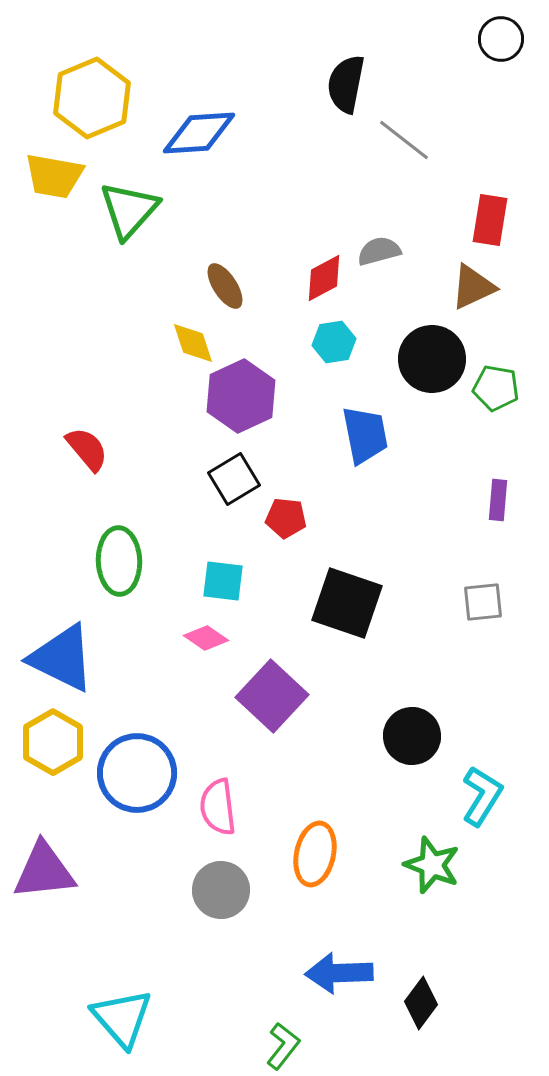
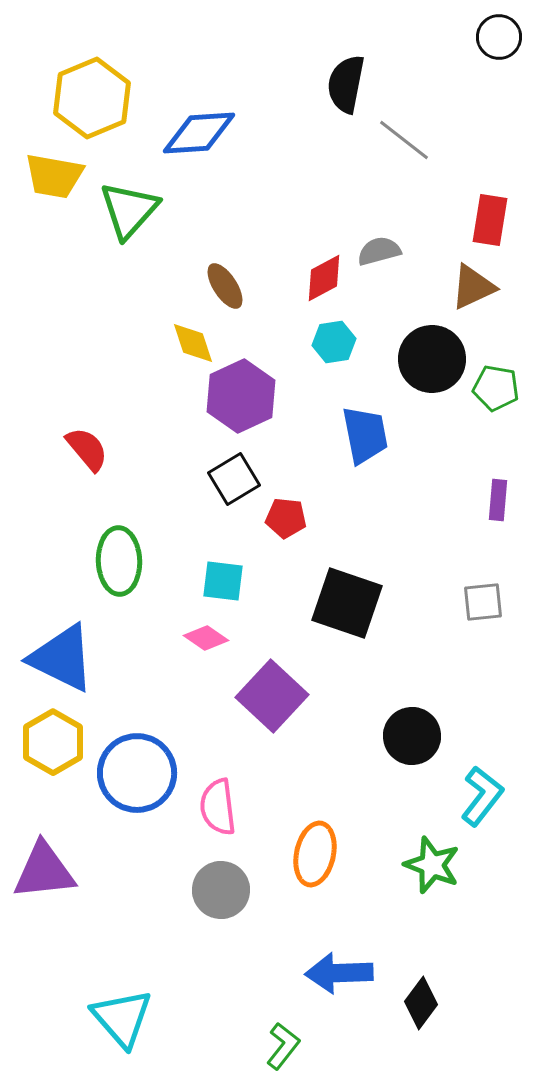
black circle at (501, 39): moved 2 px left, 2 px up
cyan L-shape at (482, 796): rotated 6 degrees clockwise
